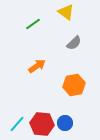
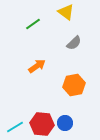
cyan line: moved 2 px left, 3 px down; rotated 18 degrees clockwise
